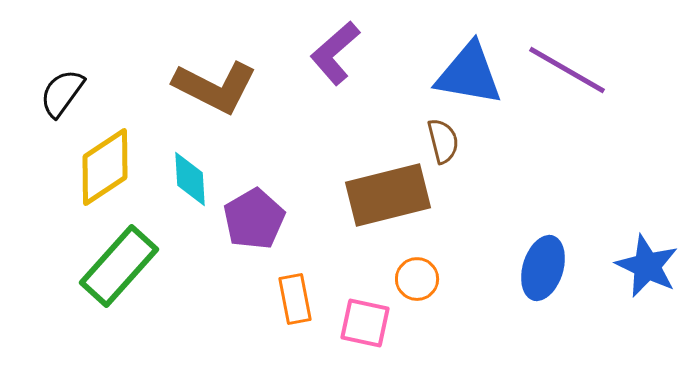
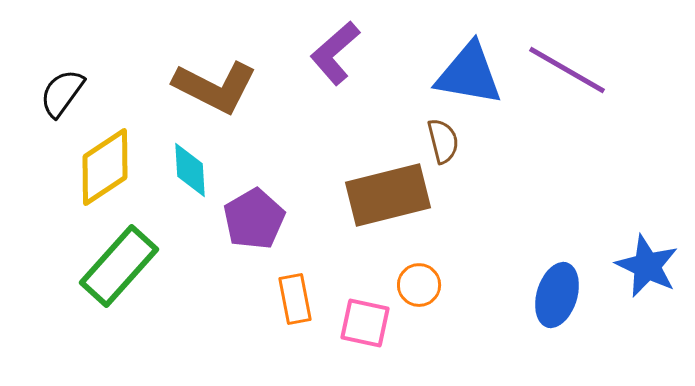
cyan diamond: moved 9 px up
blue ellipse: moved 14 px right, 27 px down
orange circle: moved 2 px right, 6 px down
